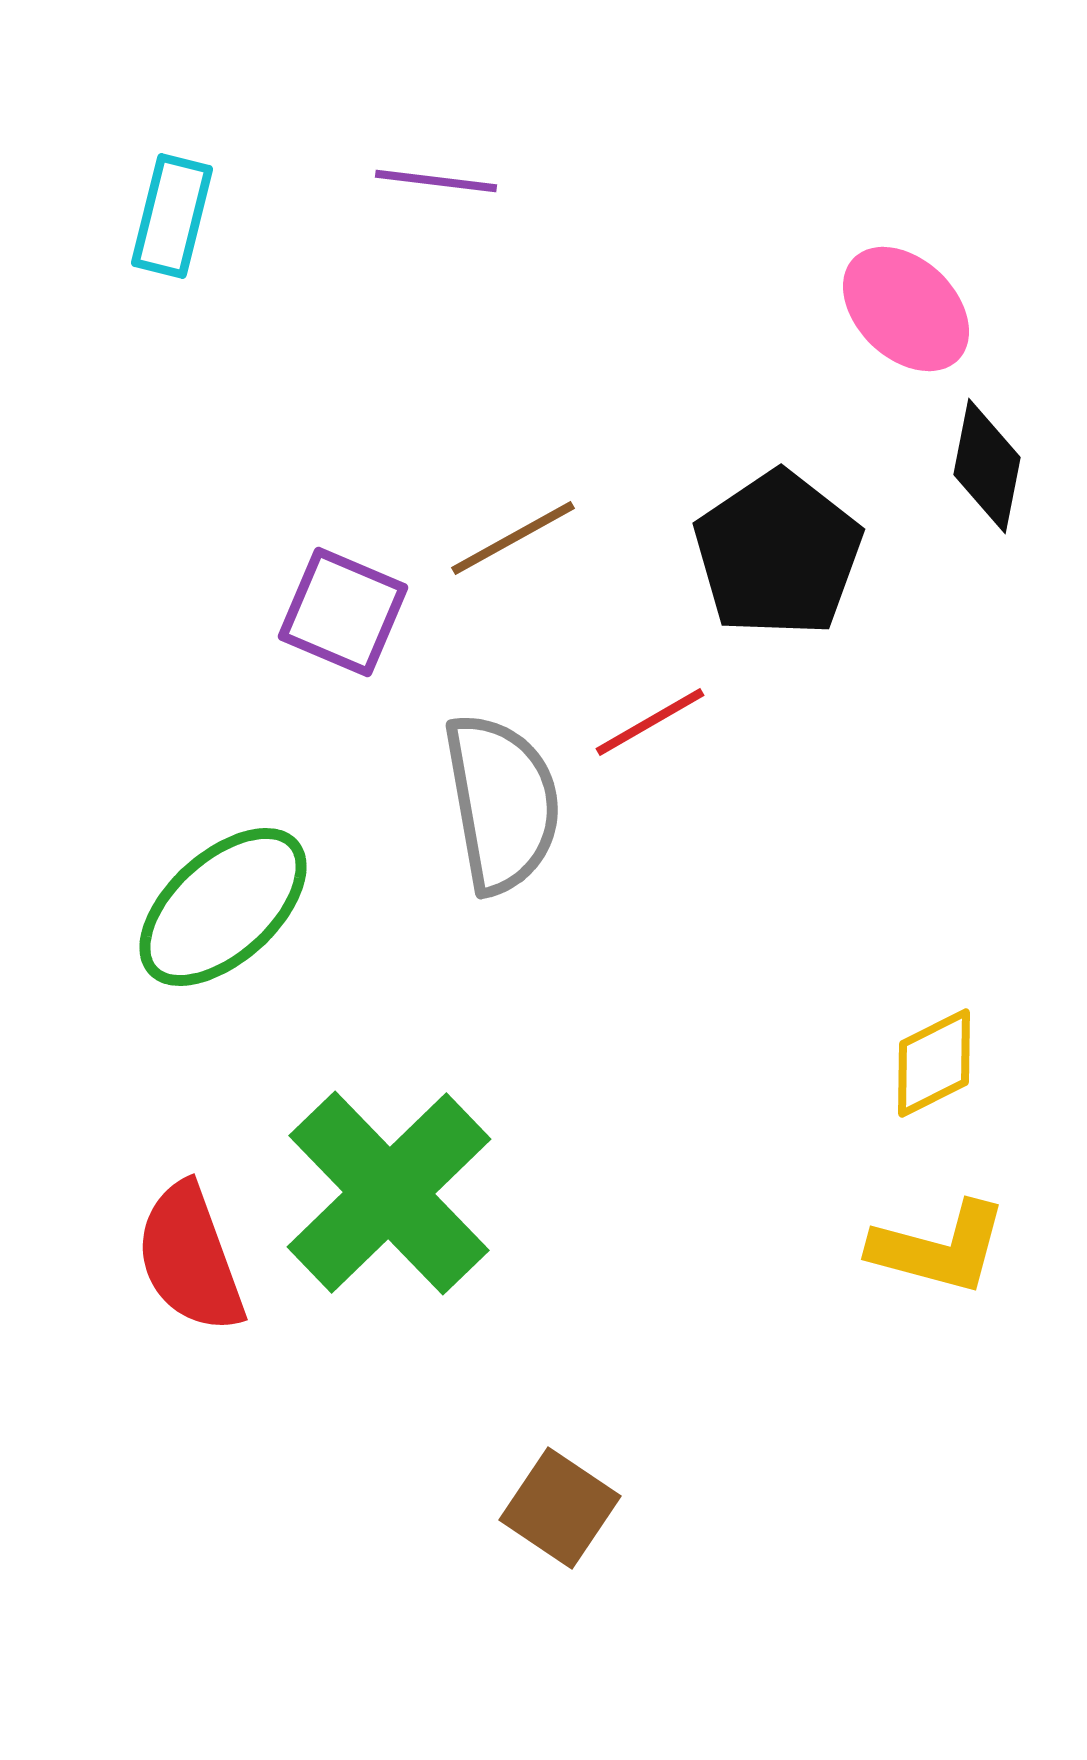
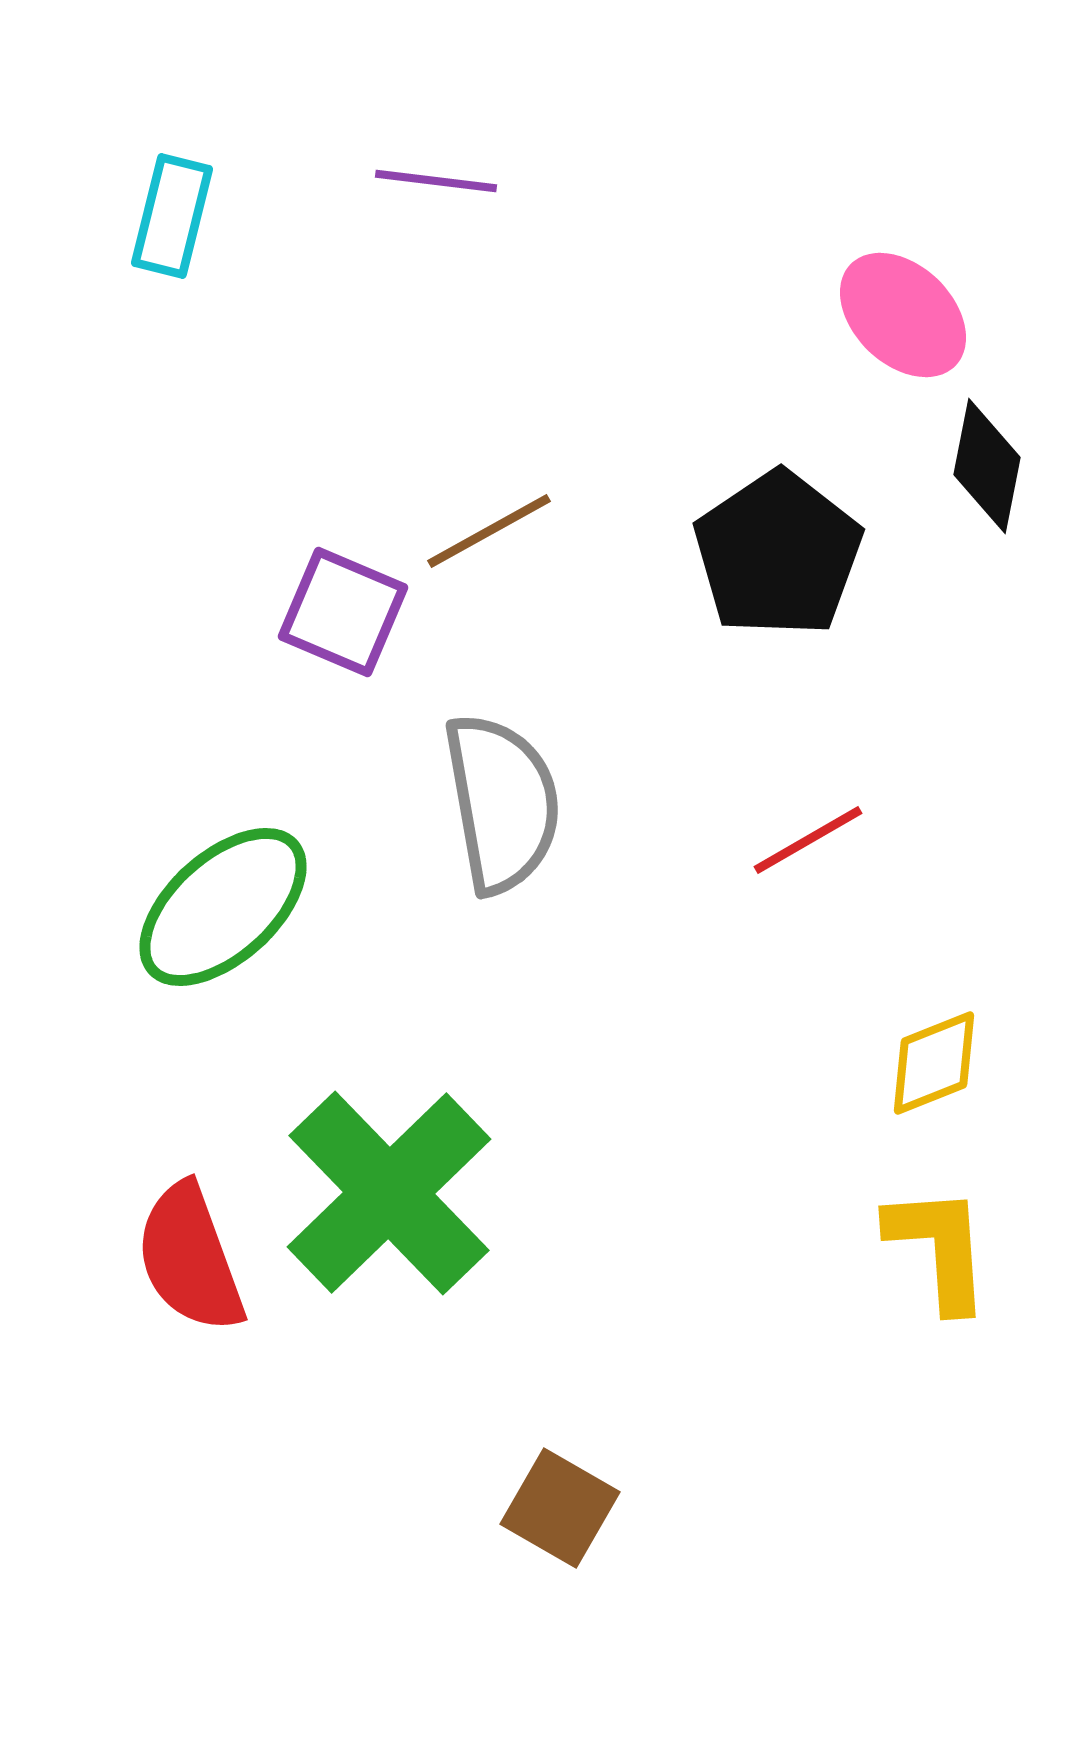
pink ellipse: moved 3 px left, 6 px down
brown line: moved 24 px left, 7 px up
red line: moved 158 px right, 118 px down
yellow diamond: rotated 5 degrees clockwise
yellow L-shape: rotated 109 degrees counterclockwise
brown square: rotated 4 degrees counterclockwise
